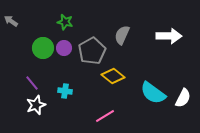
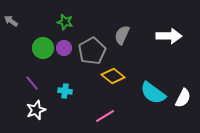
white star: moved 5 px down
